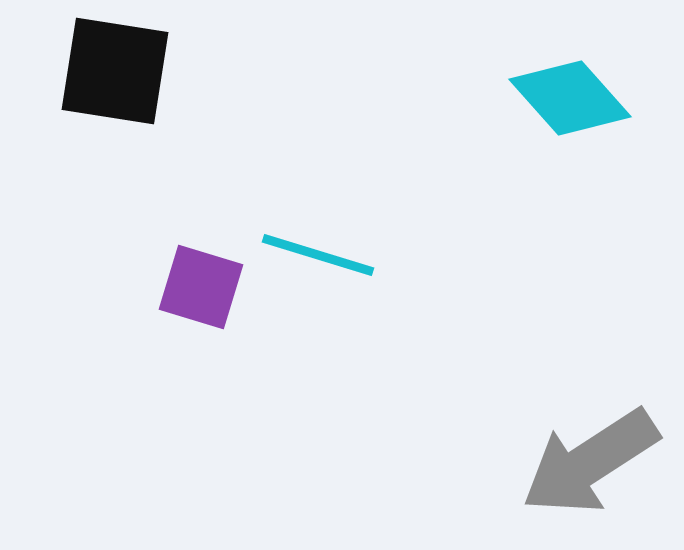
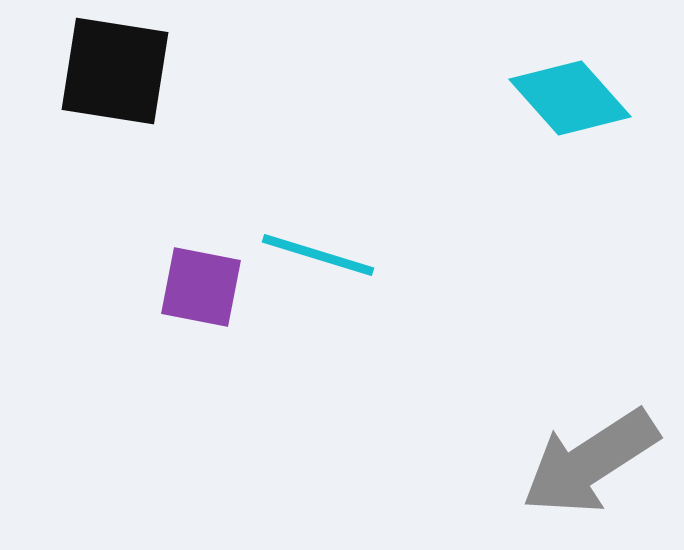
purple square: rotated 6 degrees counterclockwise
